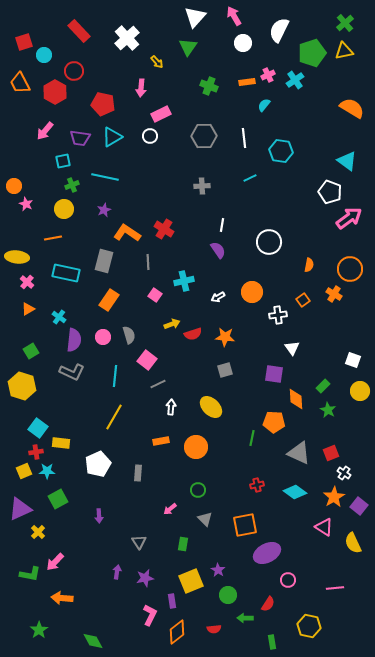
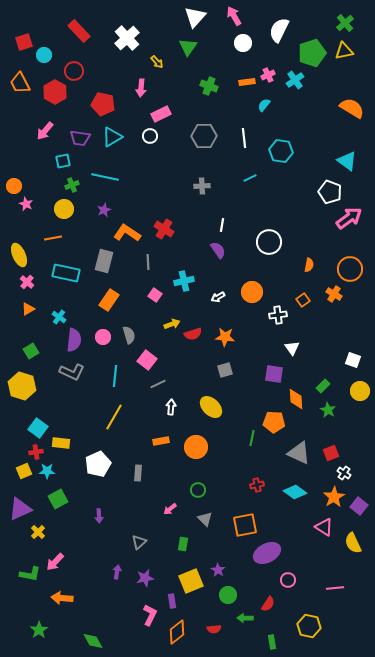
yellow ellipse at (17, 257): moved 2 px right, 2 px up; rotated 60 degrees clockwise
gray triangle at (139, 542): rotated 21 degrees clockwise
